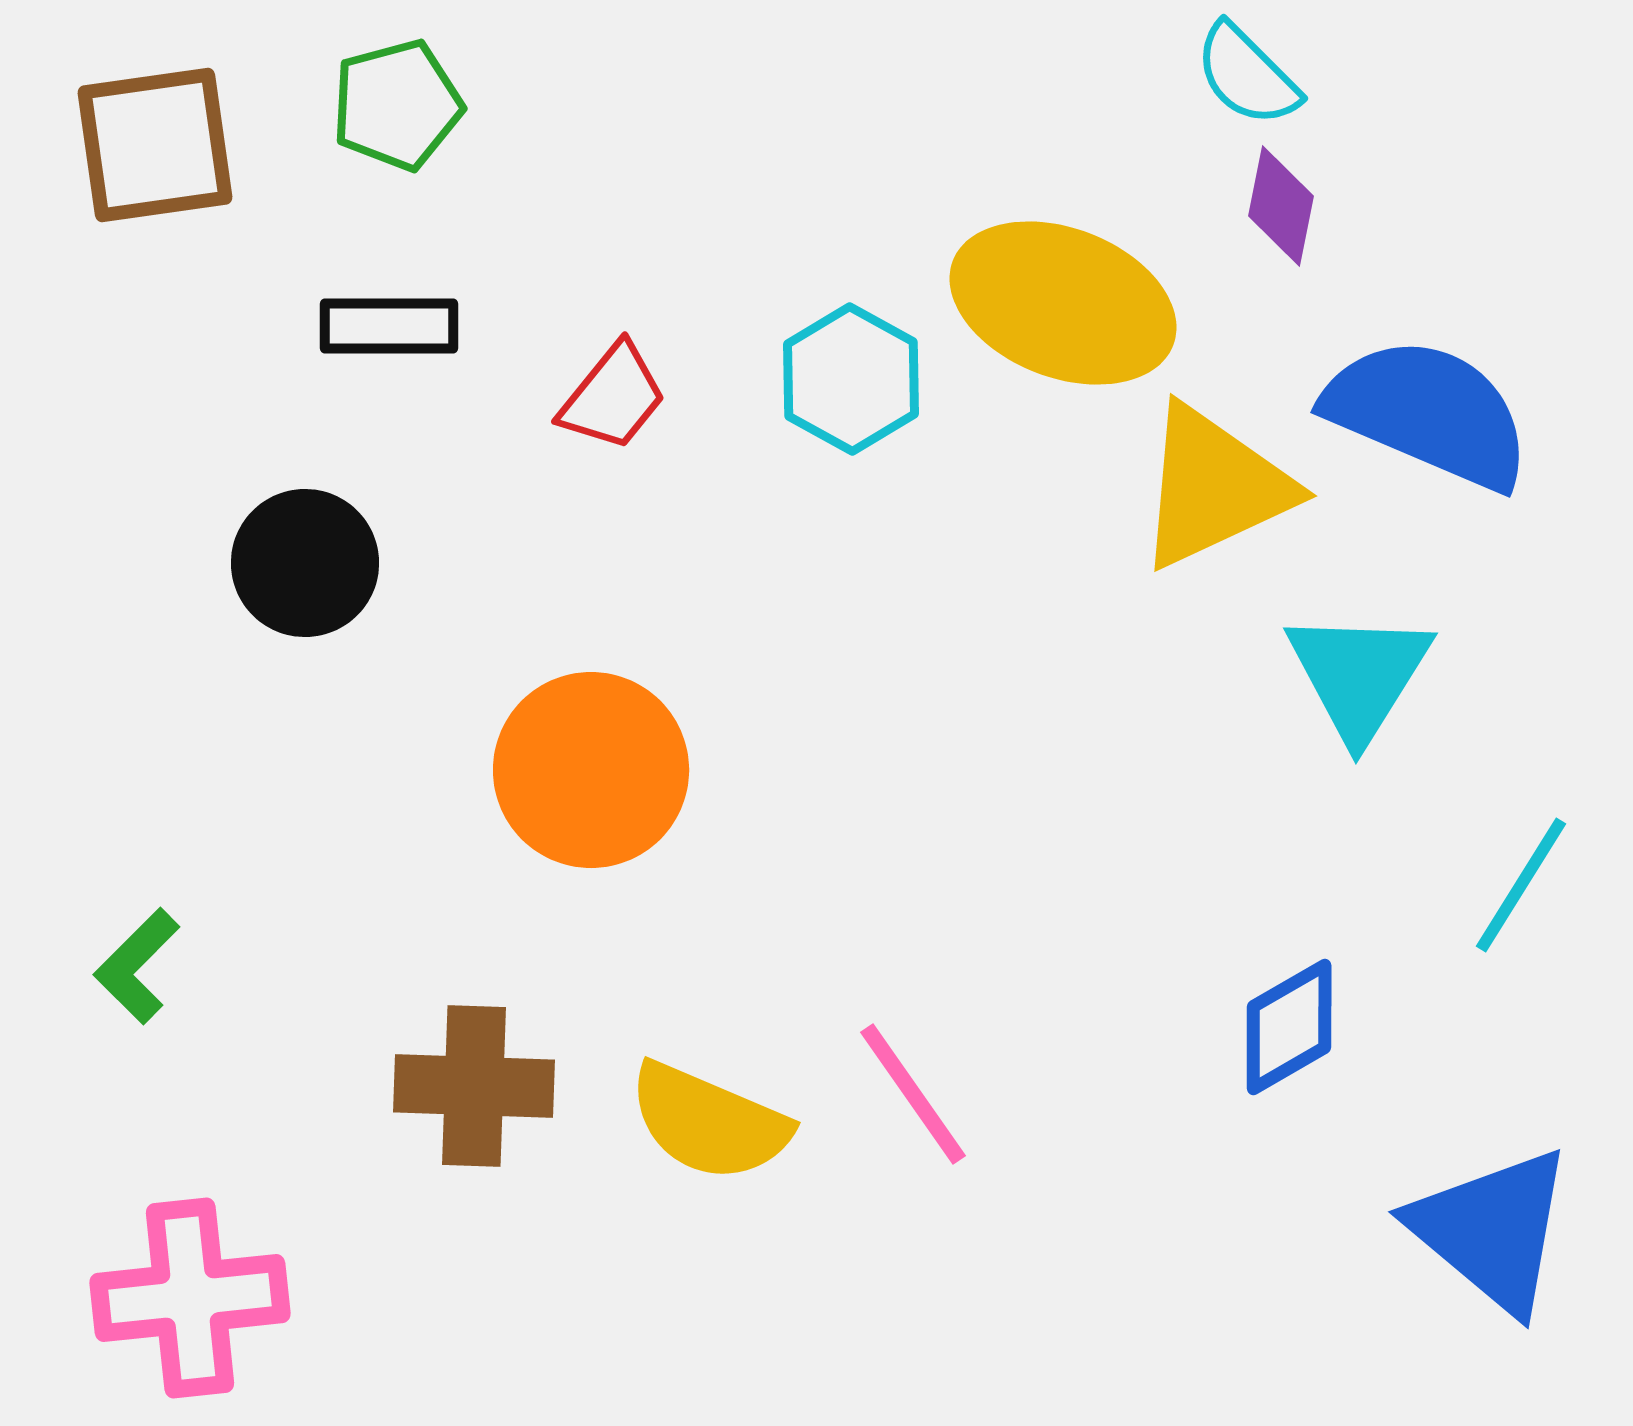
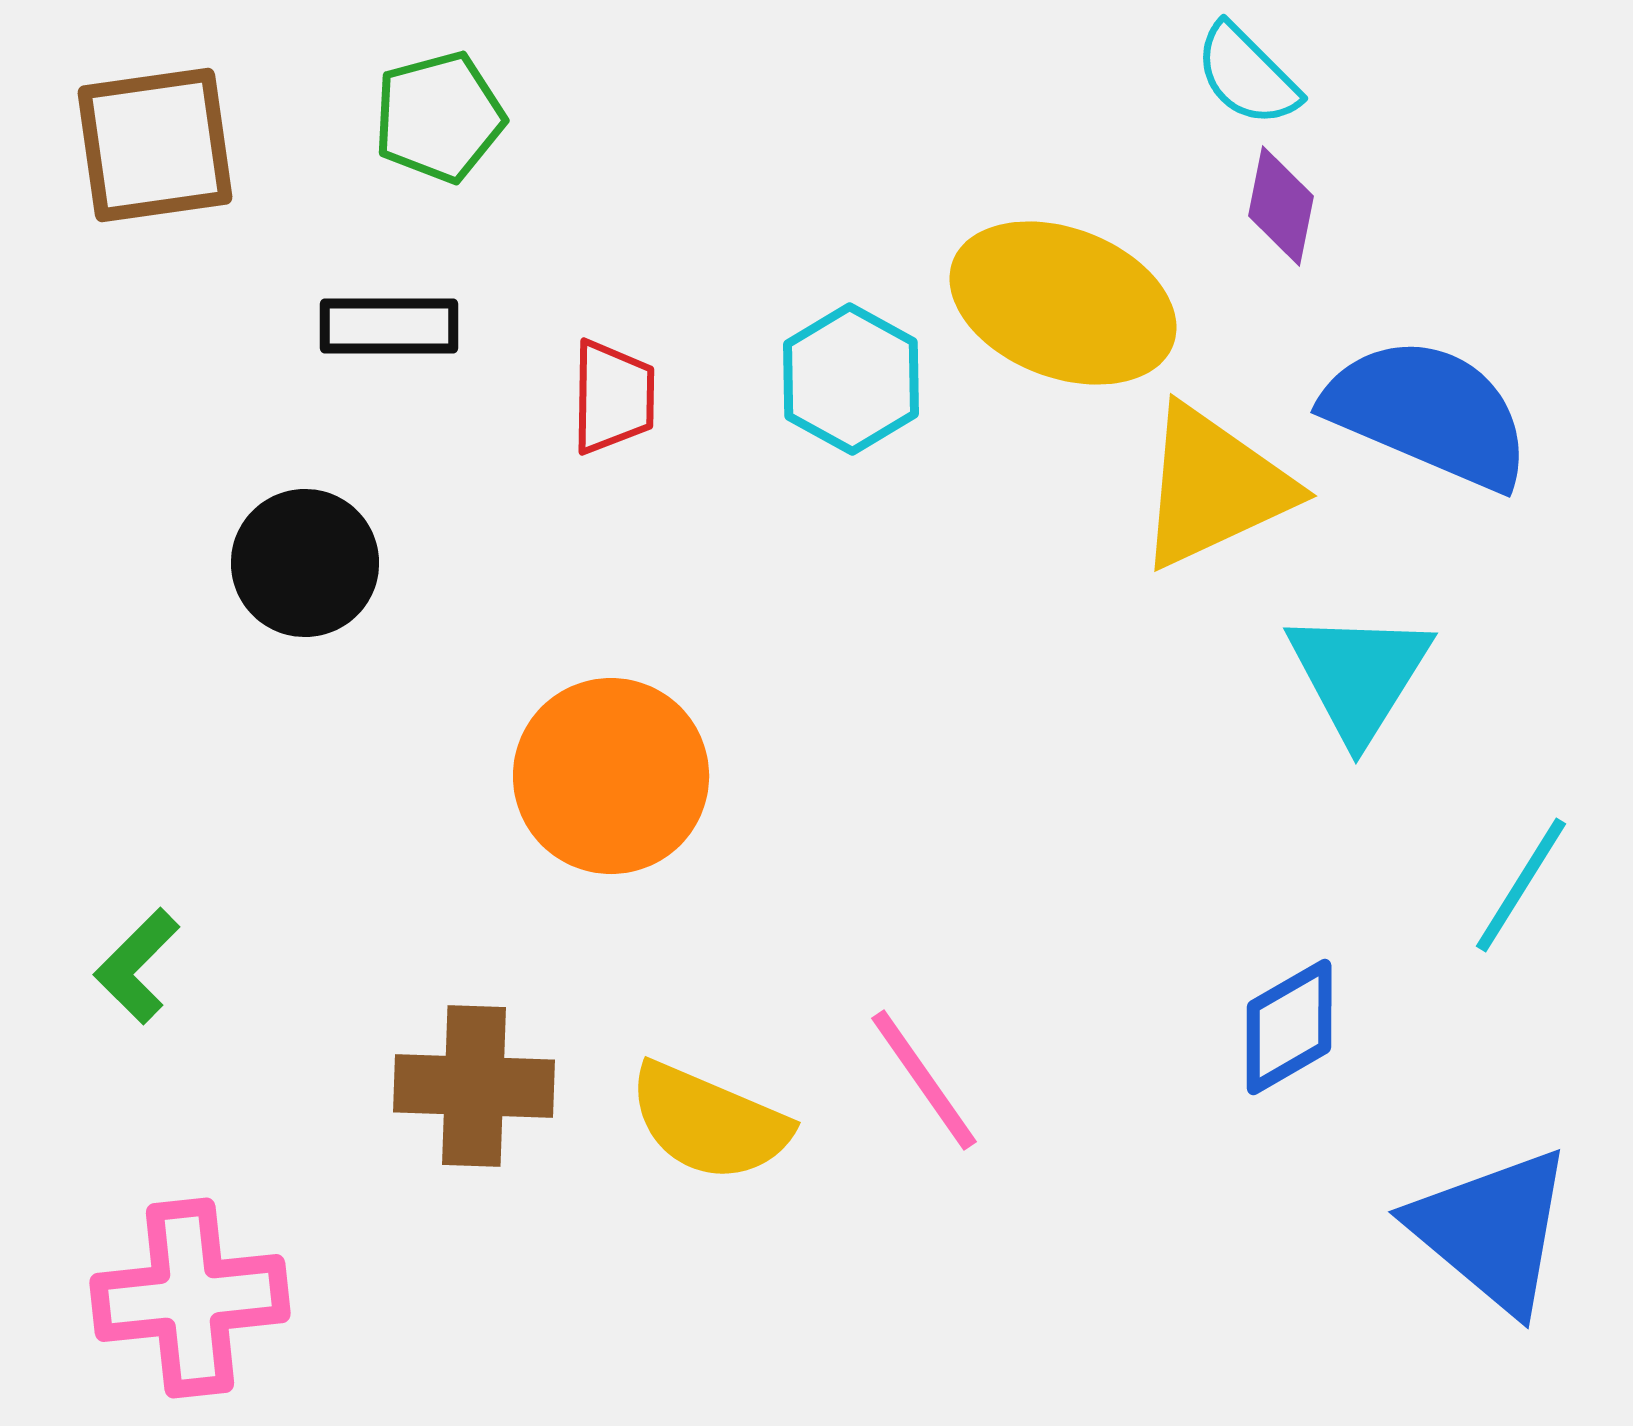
green pentagon: moved 42 px right, 12 px down
red trapezoid: rotated 38 degrees counterclockwise
orange circle: moved 20 px right, 6 px down
pink line: moved 11 px right, 14 px up
